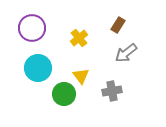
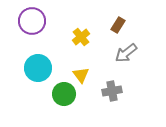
purple circle: moved 7 px up
yellow cross: moved 2 px right, 1 px up
yellow triangle: moved 1 px up
